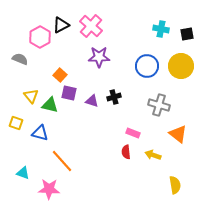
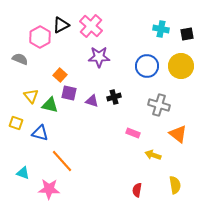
red semicircle: moved 11 px right, 38 px down; rotated 16 degrees clockwise
